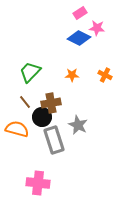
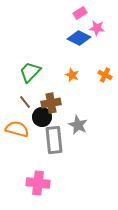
orange star: rotated 24 degrees clockwise
gray rectangle: rotated 12 degrees clockwise
